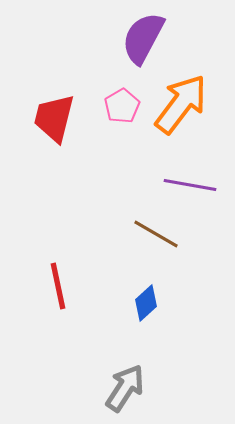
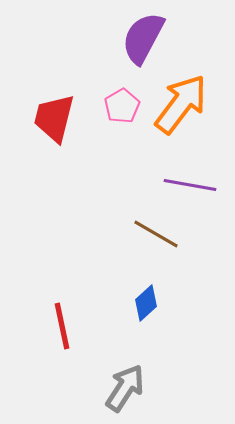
red line: moved 4 px right, 40 px down
